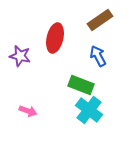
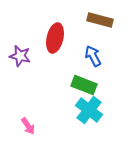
brown rectangle: rotated 50 degrees clockwise
blue arrow: moved 5 px left
green rectangle: moved 3 px right
pink arrow: moved 15 px down; rotated 36 degrees clockwise
